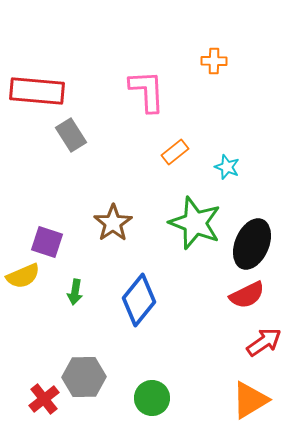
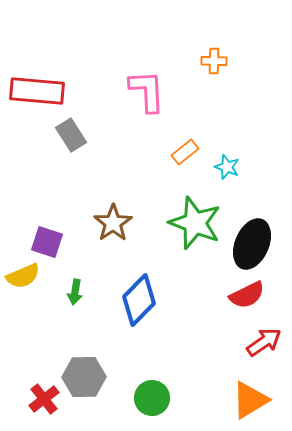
orange rectangle: moved 10 px right
blue diamond: rotated 6 degrees clockwise
